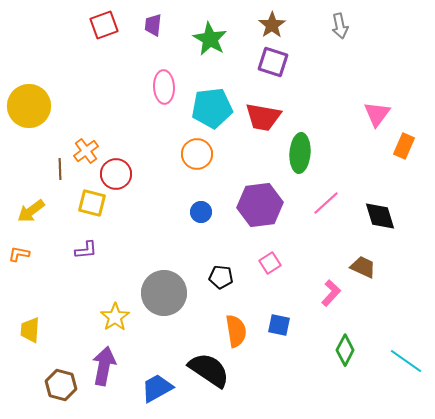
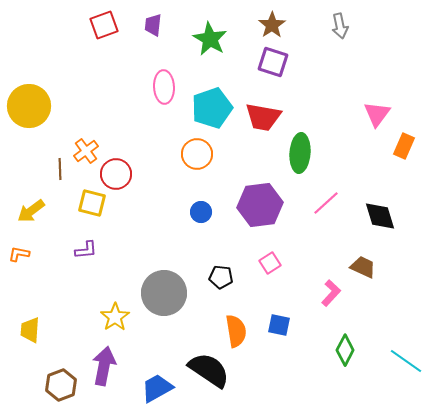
cyan pentagon: rotated 12 degrees counterclockwise
brown hexagon: rotated 24 degrees clockwise
